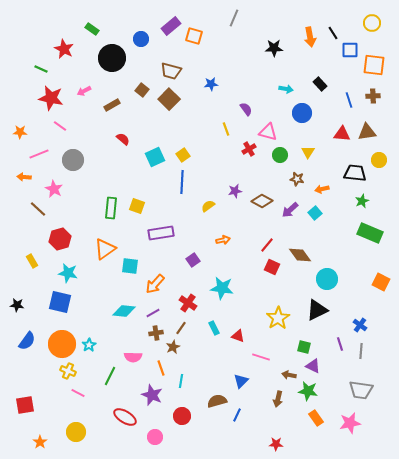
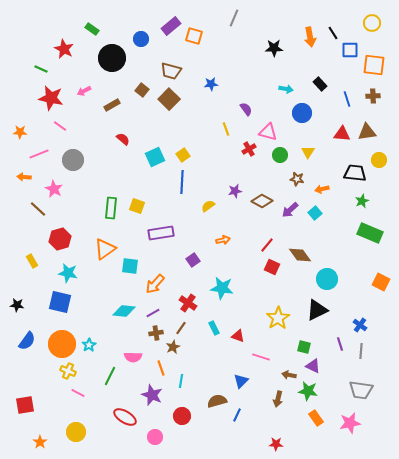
blue line at (349, 100): moved 2 px left, 1 px up
